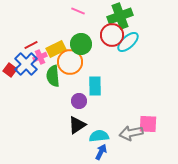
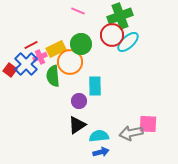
blue arrow: rotated 49 degrees clockwise
